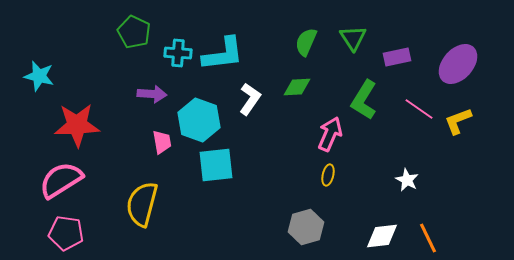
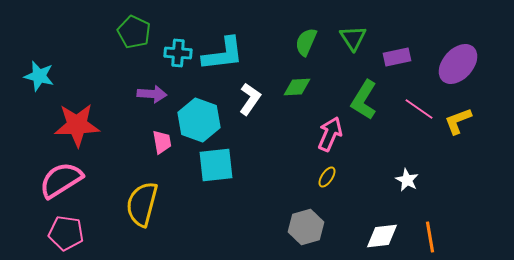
yellow ellipse: moved 1 px left, 2 px down; rotated 20 degrees clockwise
orange line: moved 2 px right, 1 px up; rotated 16 degrees clockwise
